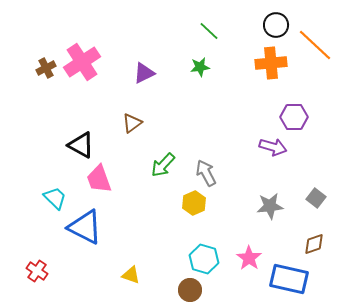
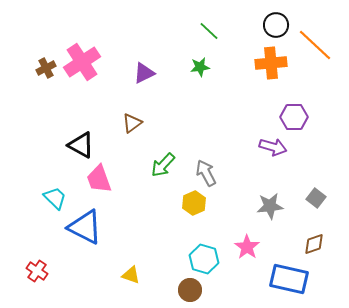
pink star: moved 2 px left, 11 px up
